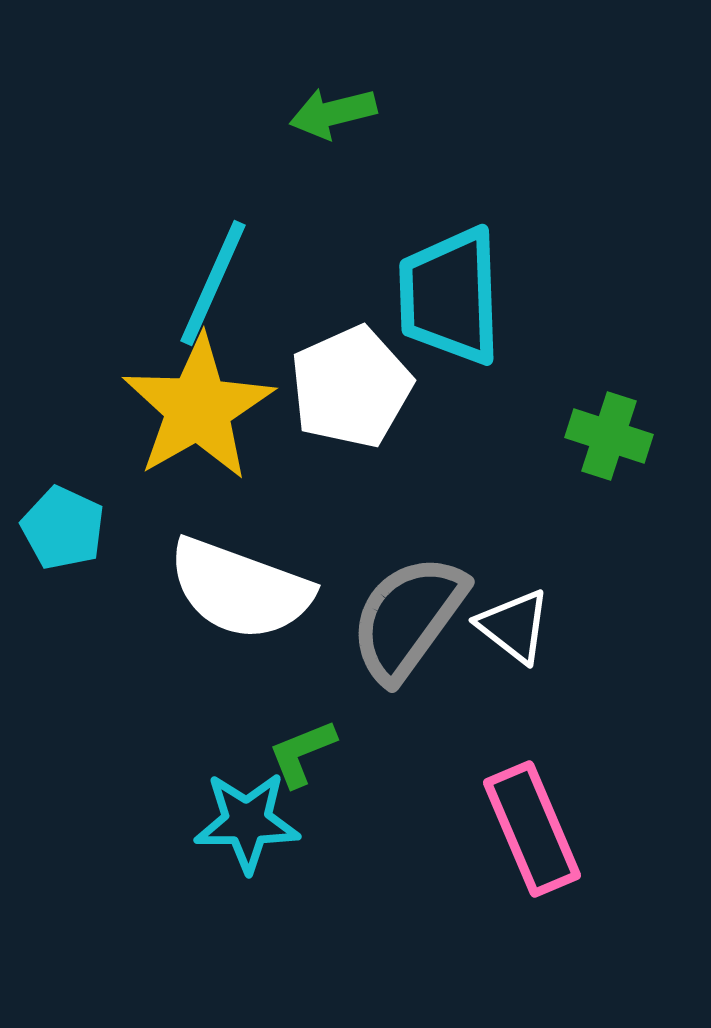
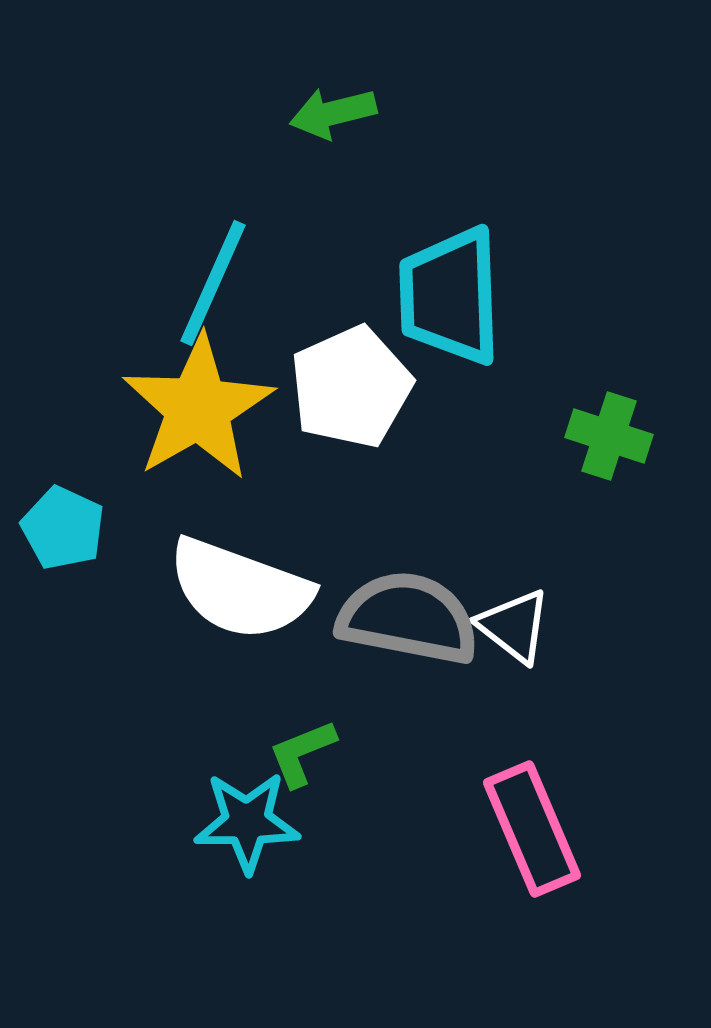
gray semicircle: rotated 65 degrees clockwise
